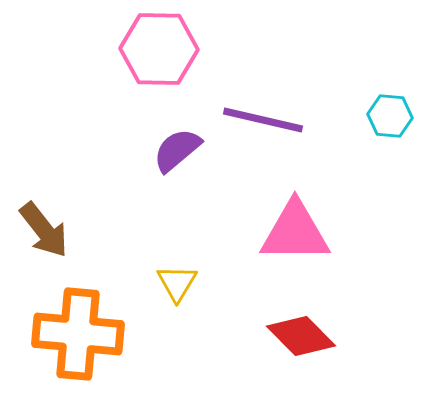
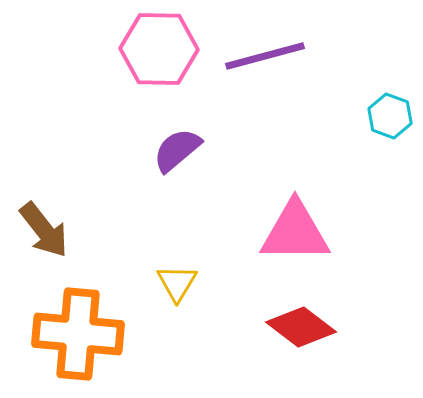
cyan hexagon: rotated 15 degrees clockwise
purple line: moved 2 px right, 64 px up; rotated 28 degrees counterclockwise
red diamond: moved 9 px up; rotated 8 degrees counterclockwise
